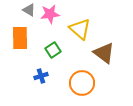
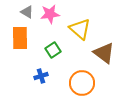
gray triangle: moved 2 px left, 2 px down
